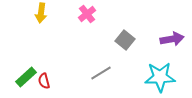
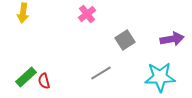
yellow arrow: moved 18 px left
gray square: rotated 18 degrees clockwise
